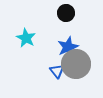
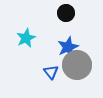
cyan star: rotated 18 degrees clockwise
gray circle: moved 1 px right, 1 px down
blue triangle: moved 6 px left, 1 px down
